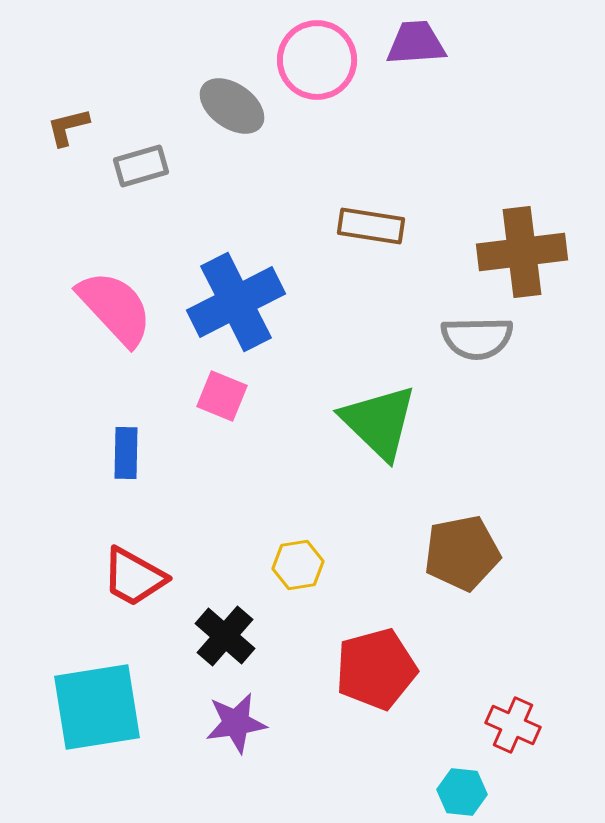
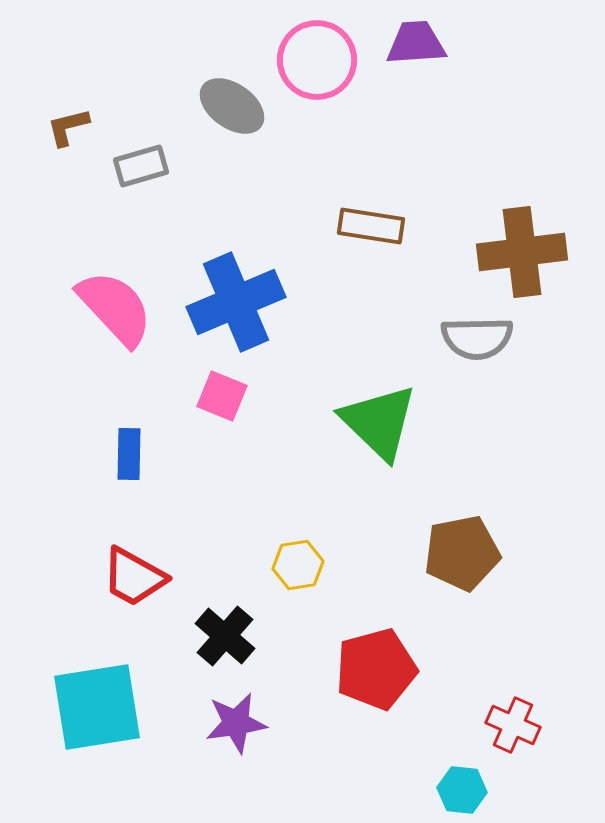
blue cross: rotated 4 degrees clockwise
blue rectangle: moved 3 px right, 1 px down
cyan hexagon: moved 2 px up
